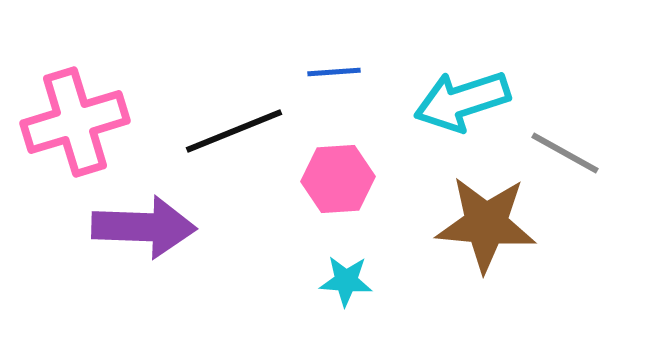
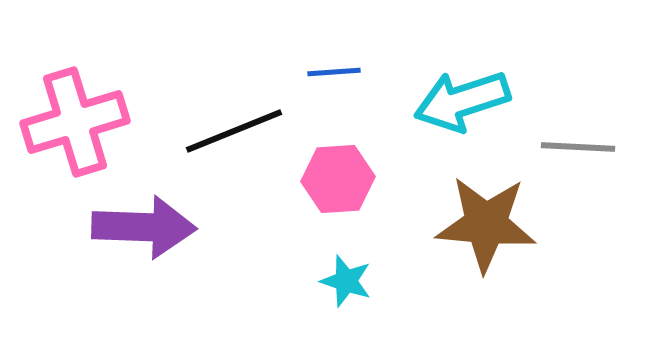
gray line: moved 13 px right, 6 px up; rotated 26 degrees counterclockwise
cyan star: rotated 14 degrees clockwise
